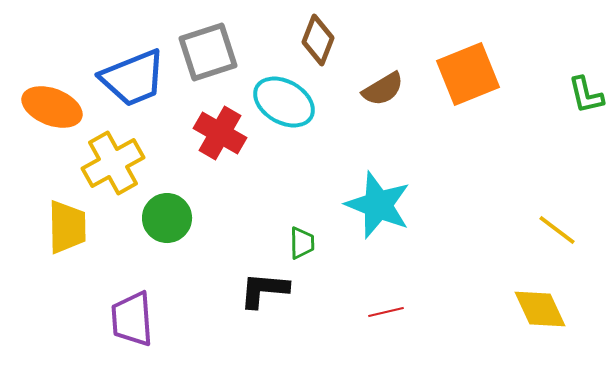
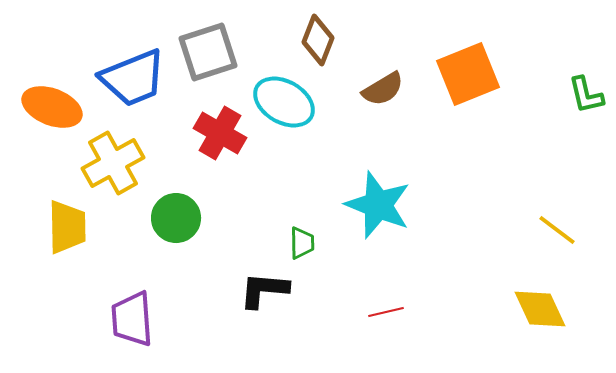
green circle: moved 9 px right
